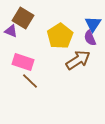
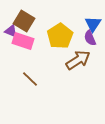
brown square: moved 1 px right, 3 px down
pink rectangle: moved 21 px up
brown line: moved 2 px up
